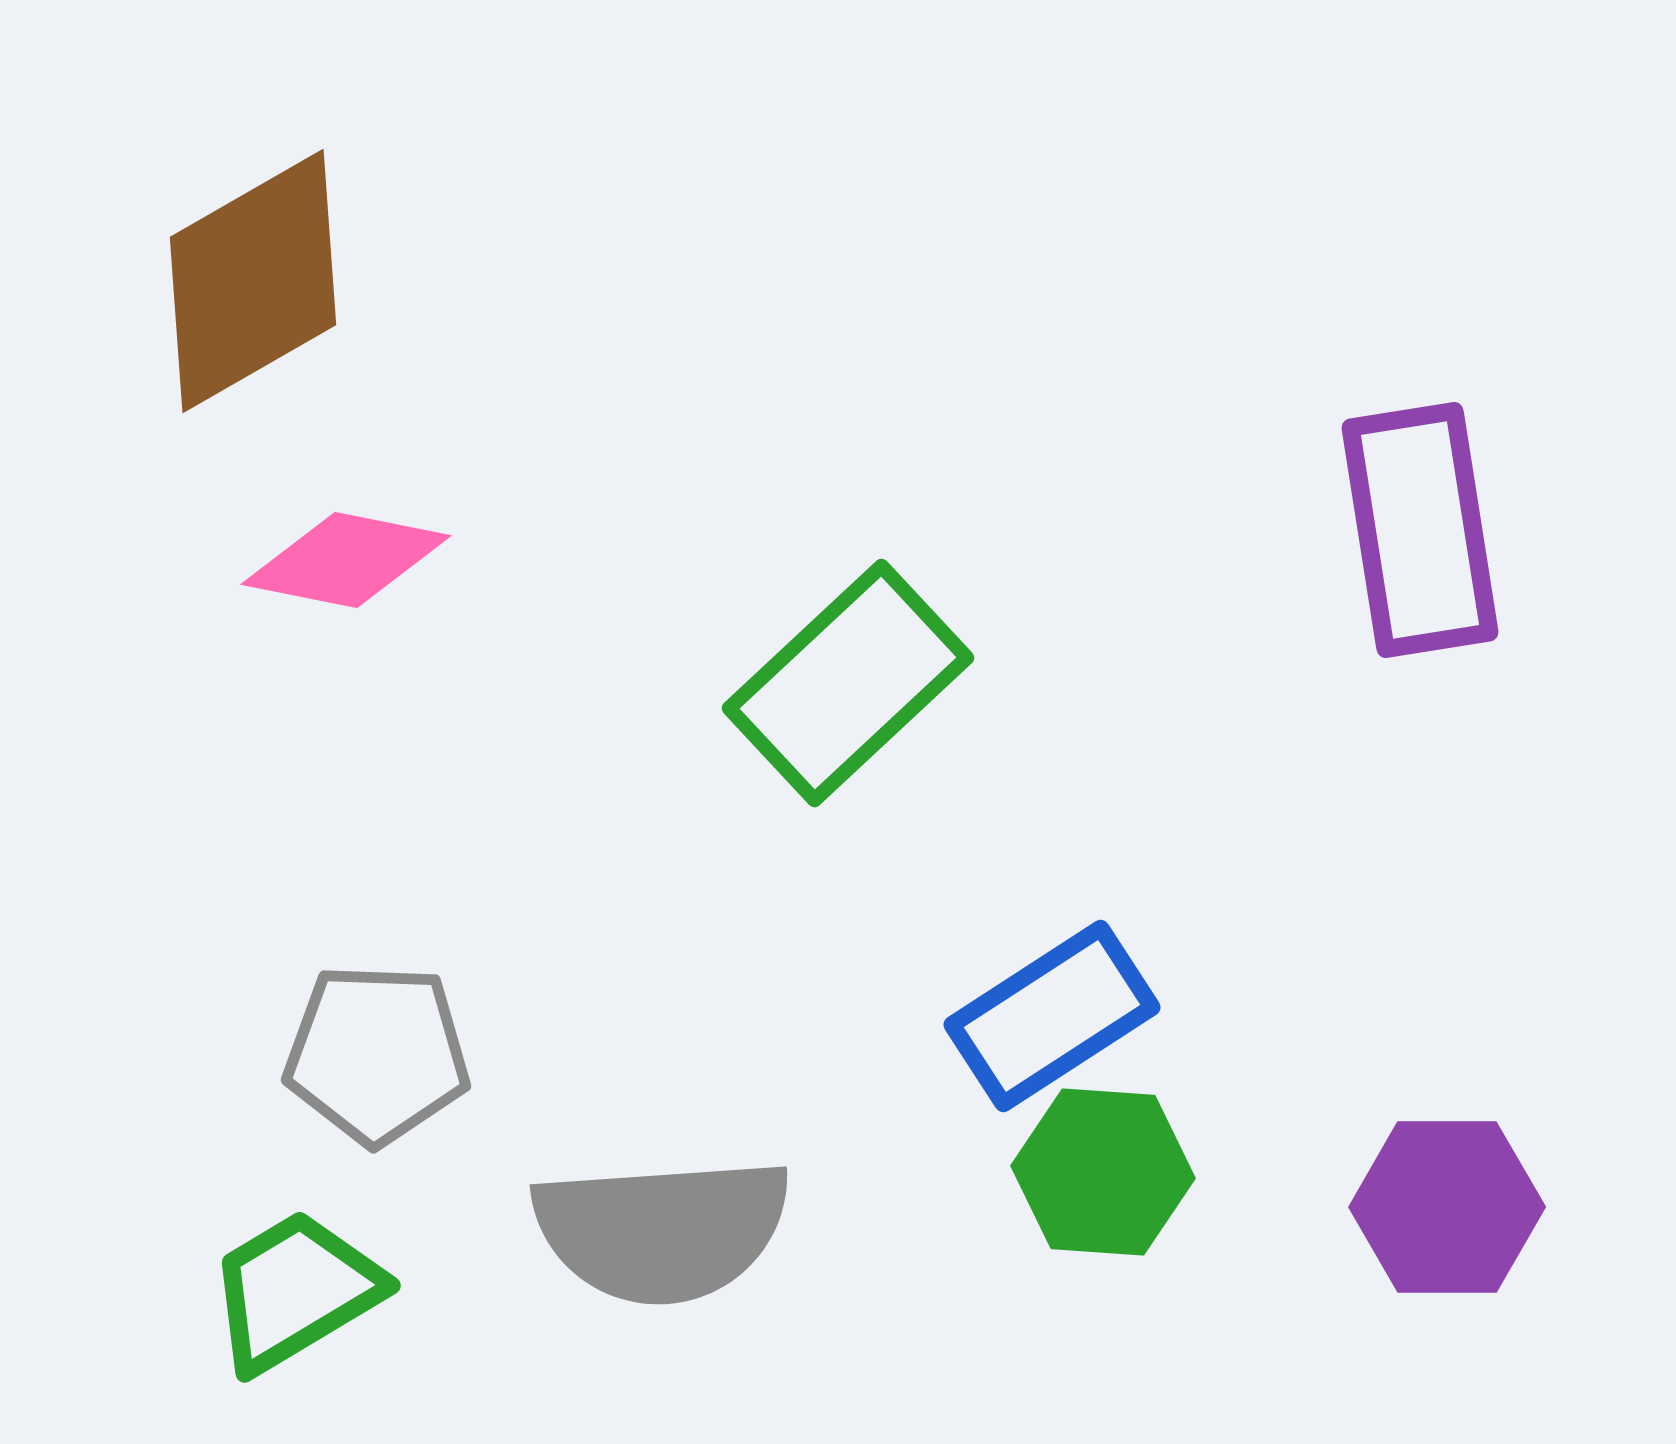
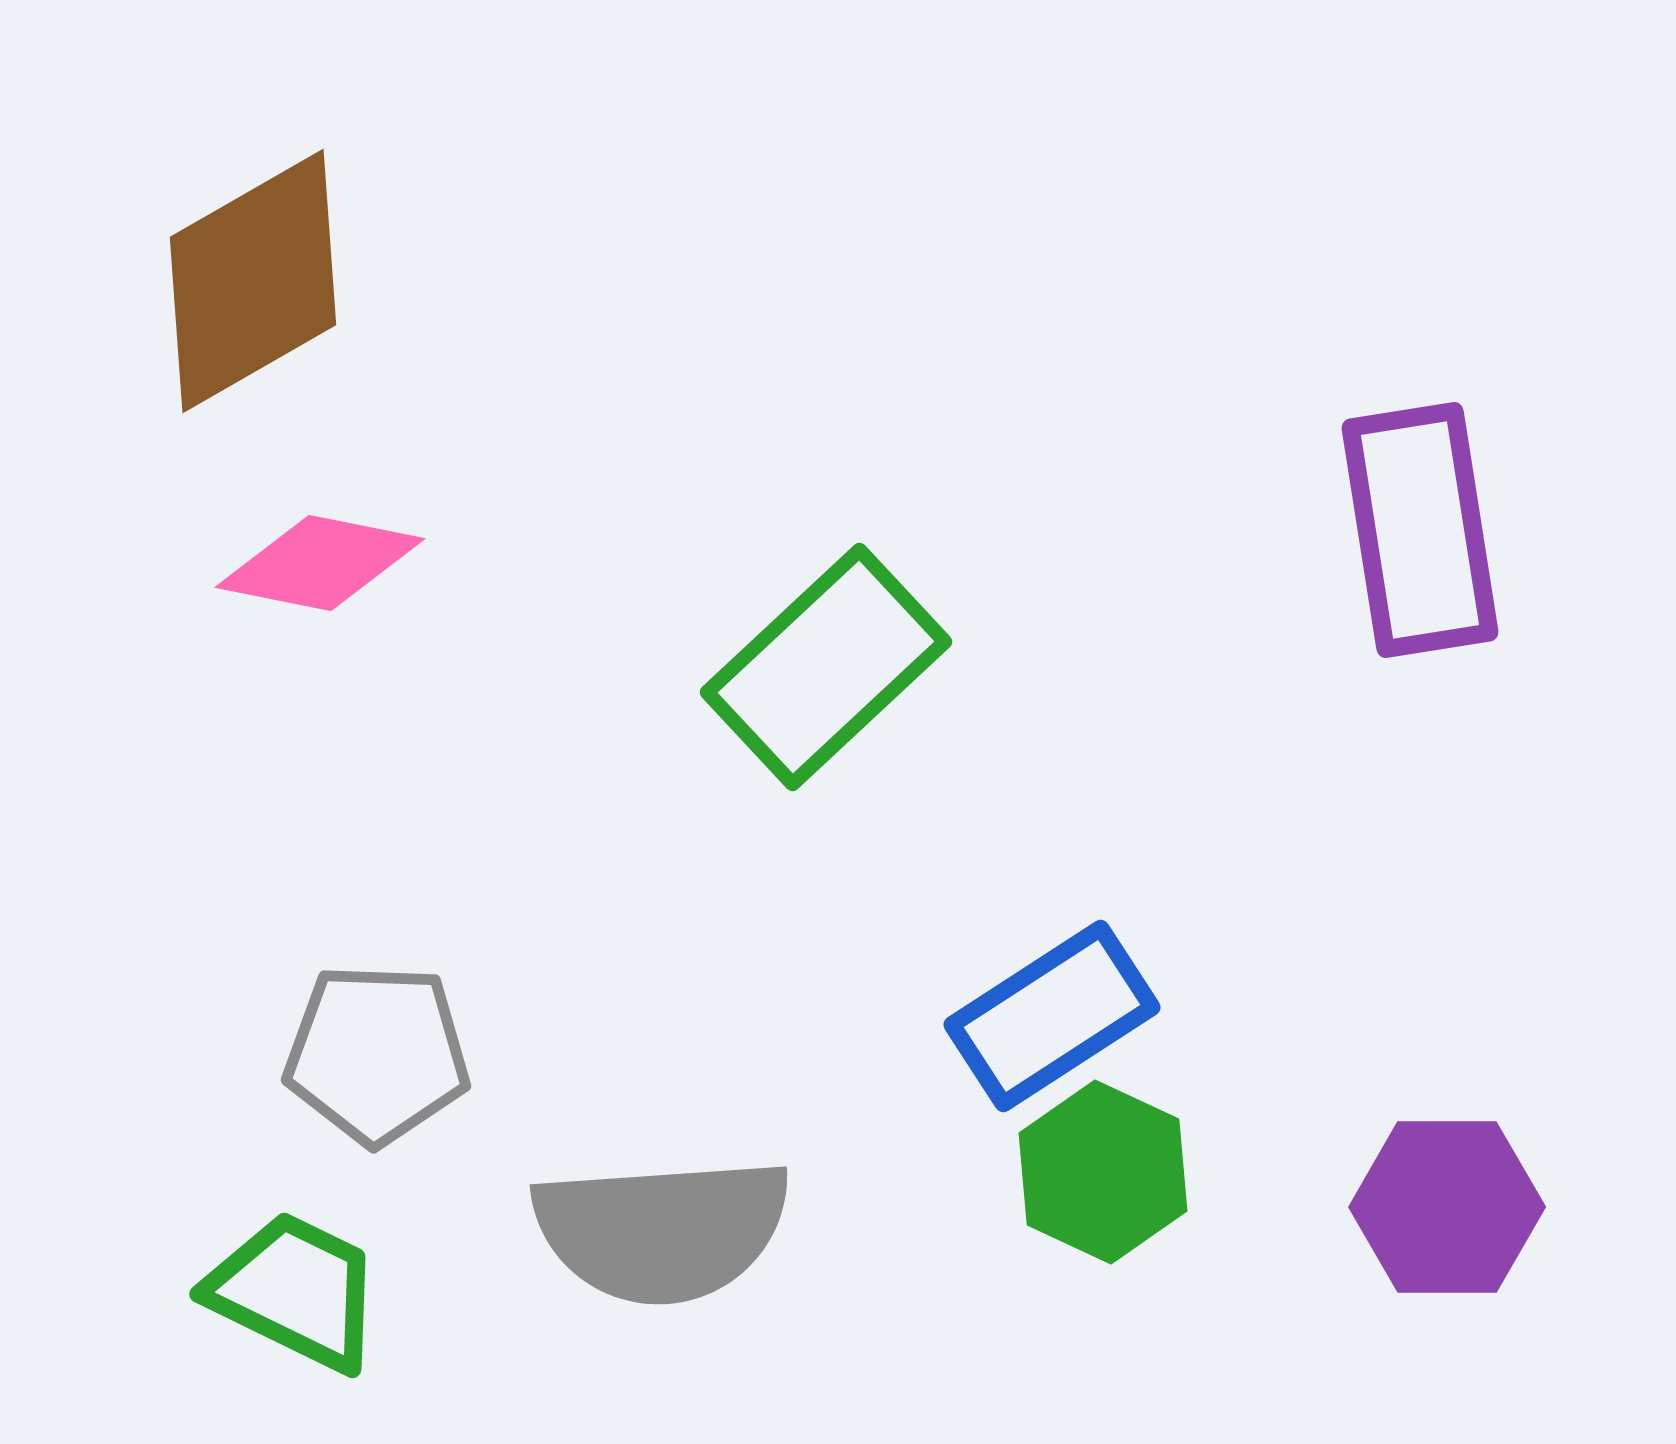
pink diamond: moved 26 px left, 3 px down
green rectangle: moved 22 px left, 16 px up
green hexagon: rotated 21 degrees clockwise
green trapezoid: rotated 57 degrees clockwise
